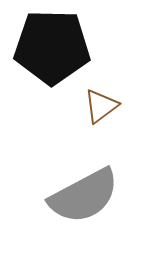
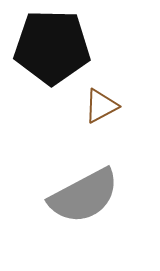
brown triangle: rotated 9 degrees clockwise
